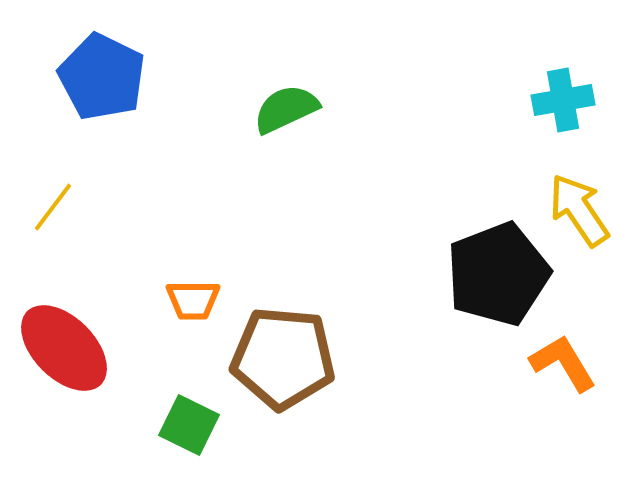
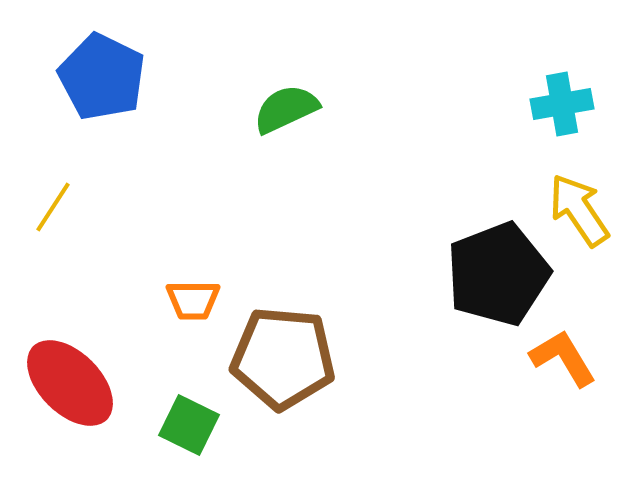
cyan cross: moved 1 px left, 4 px down
yellow line: rotated 4 degrees counterclockwise
red ellipse: moved 6 px right, 35 px down
orange L-shape: moved 5 px up
